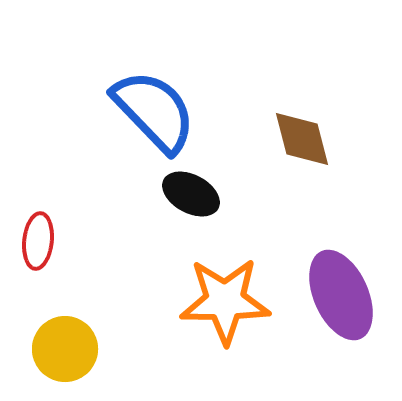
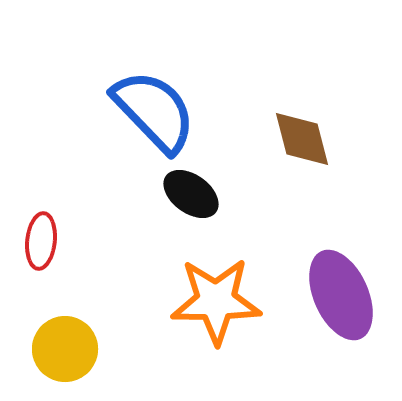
black ellipse: rotated 8 degrees clockwise
red ellipse: moved 3 px right
orange star: moved 9 px left
